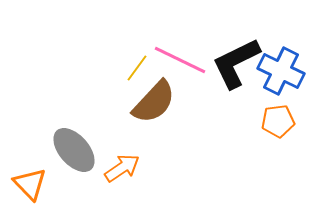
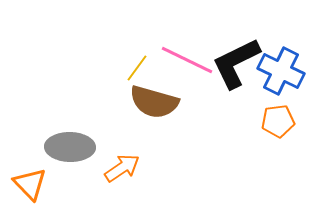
pink line: moved 7 px right
brown semicircle: rotated 63 degrees clockwise
gray ellipse: moved 4 px left, 3 px up; rotated 48 degrees counterclockwise
